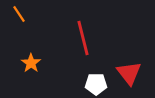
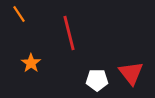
red line: moved 14 px left, 5 px up
red triangle: moved 2 px right
white pentagon: moved 1 px right, 4 px up
